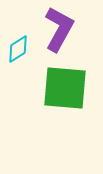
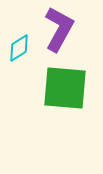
cyan diamond: moved 1 px right, 1 px up
